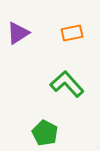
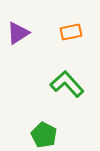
orange rectangle: moved 1 px left, 1 px up
green pentagon: moved 1 px left, 2 px down
